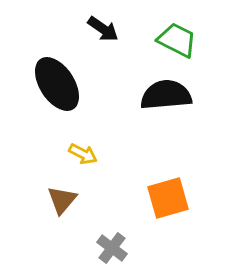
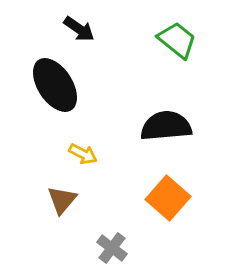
black arrow: moved 24 px left
green trapezoid: rotated 12 degrees clockwise
black ellipse: moved 2 px left, 1 px down
black semicircle: moved 31 px down
orange square: rotated 33 degrees counterclockwise
